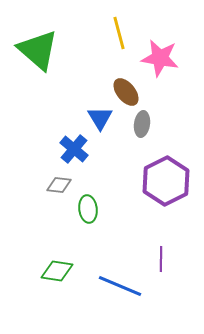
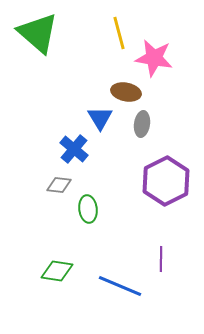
green triangle: moved 17 px up
pink star: moved 6 px left
brown ellipse: rotated 40 degrees counterclockwise
